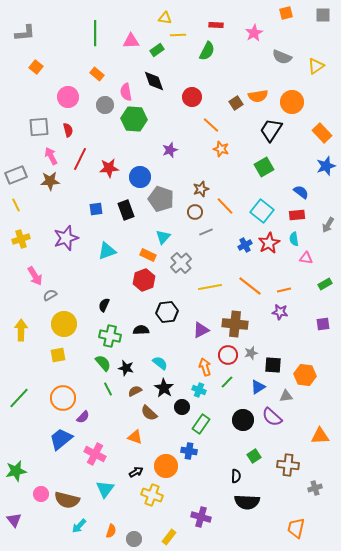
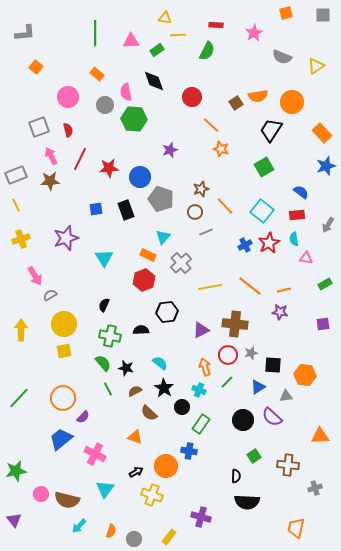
gray square at (39, 127): rotated 15 degrees counterclockwise
cyan triangle at (107, 251): moved 3 px left, 7 px down; rotated 42 degrees counterclockwise
yellow square at (58, 355): moved 6 px right, 4 px up
